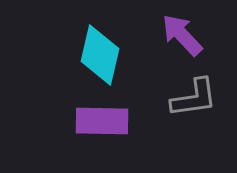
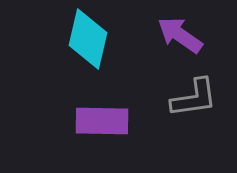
purple arrow: moved 2 px left; rotated 12 degrees counterclockwise
cyan diamond: moved 12 px left, 16 px up
